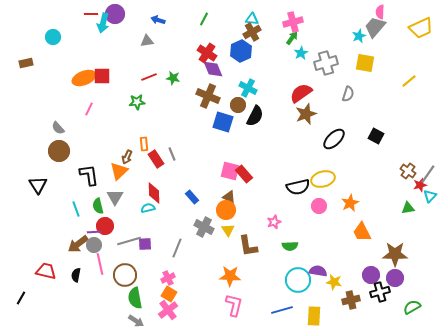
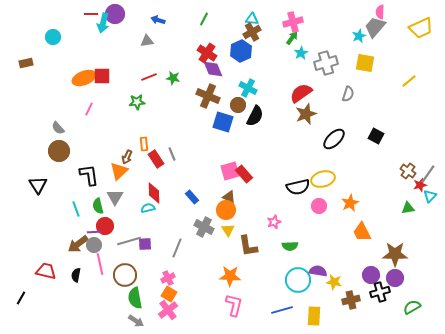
pink square at (230, 171): rotated 30 degrees counterclockwise
